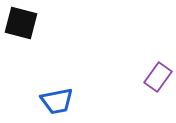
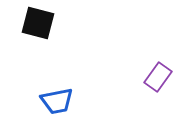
black square: moved 17 px right
